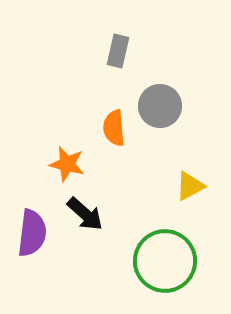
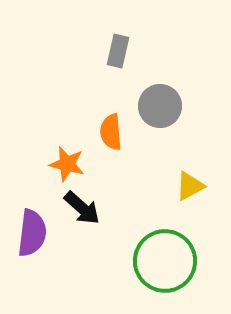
orange semicircle: moved 3 px left, 4 px down
black arrow: moved 3 px left, 6 px up
